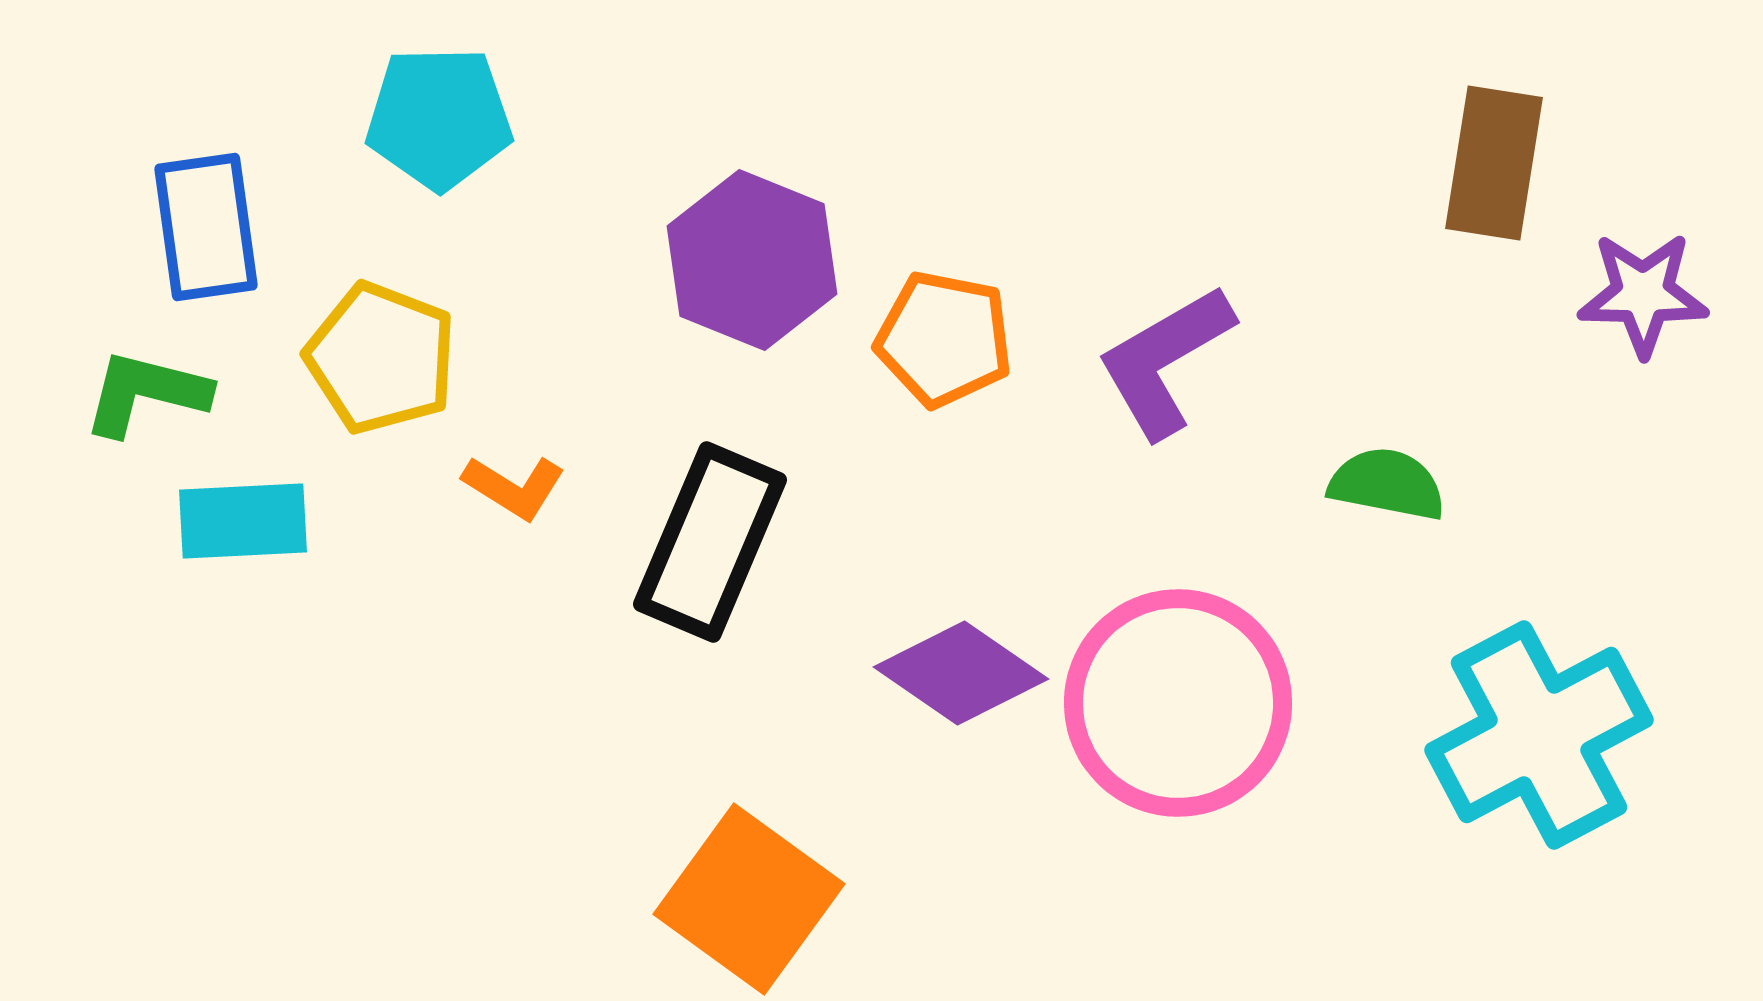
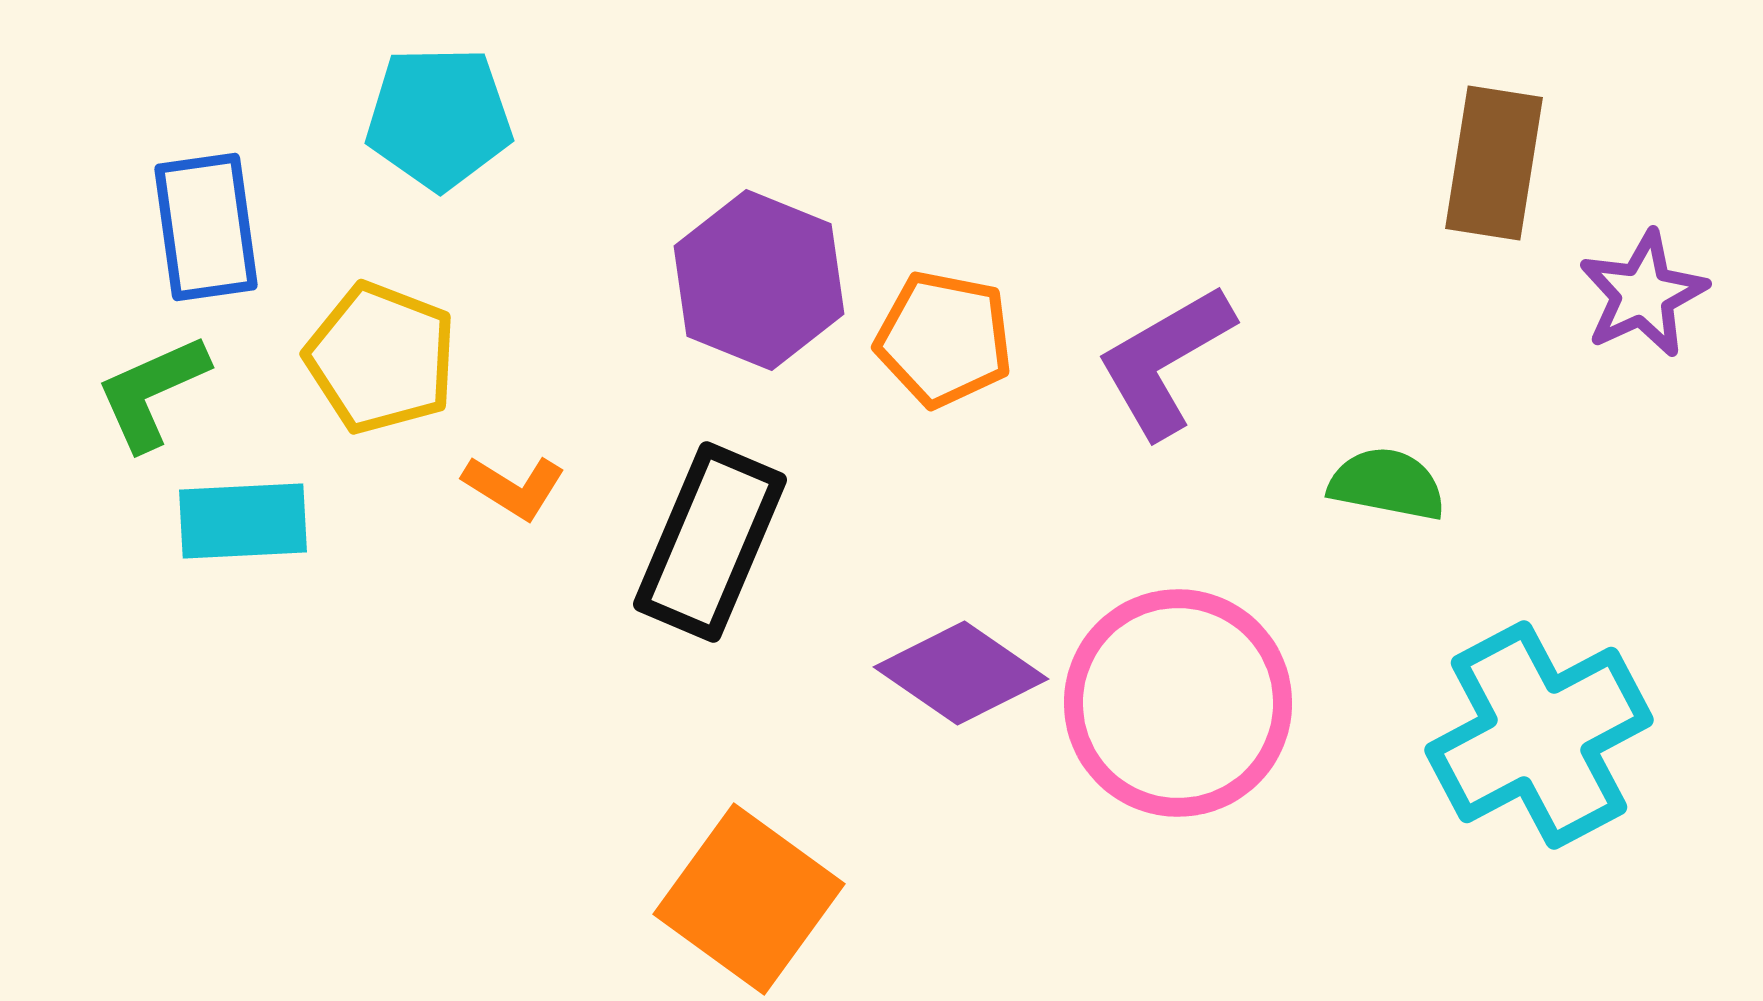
purple hexagon: moved 7 px right, 20 px down
purple star: rotated 26 degrees counterclockwise
green L-shape: moved 6 px right, 1 px up; rotated 38 degrees counterclockwise
